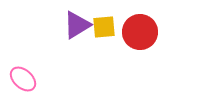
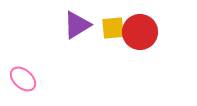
yellow square: moved 9 px right, 1 px down
